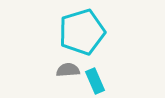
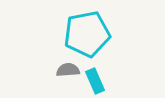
cyan pentagon: moved 5 px right, 2 px down; rotated 6 degrees clockwise
